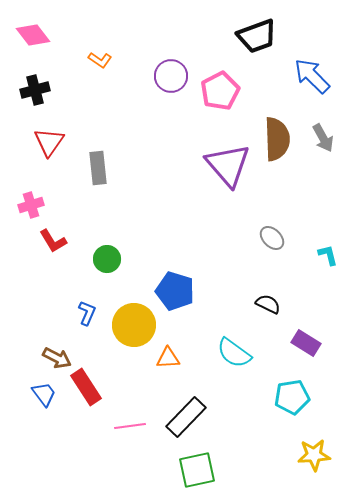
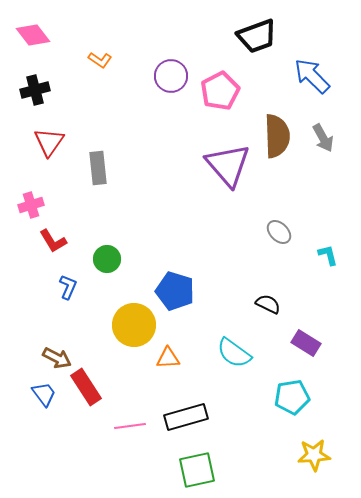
brown semicircle: moved 3 px up
gray ellipse: moved 7 px right, 6 px up
blue L-shape: moved 19 px left, 26 px up
black rectangle: rotated 30 degrees clockwise
